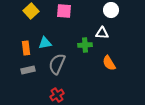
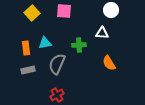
yellow square: moved 1 px right, 2 px down
green cross: moved 6 px left
